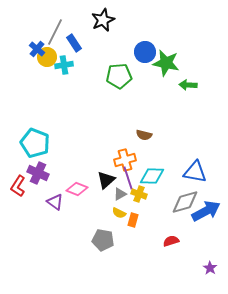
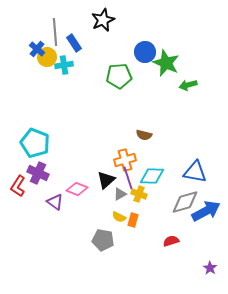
gray line: rotated 32 degrees counterclockwise
green star: rotated 12 degrees clockwise
green arrow: rotated 18 degrees counterclockwise
yellow semicircle: moved 4 px down
